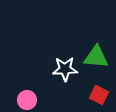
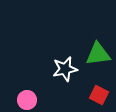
green triangle: moved 2 px right, 3 px up; rotated 12 degrees counterclockwise
white star: rotated 10 degrees counterclockwise
